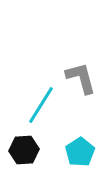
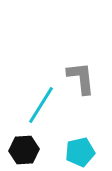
gray L-shape: rotated 9 degrees clockwise
cyan pentagon: rotated 20 degrees clockwise
